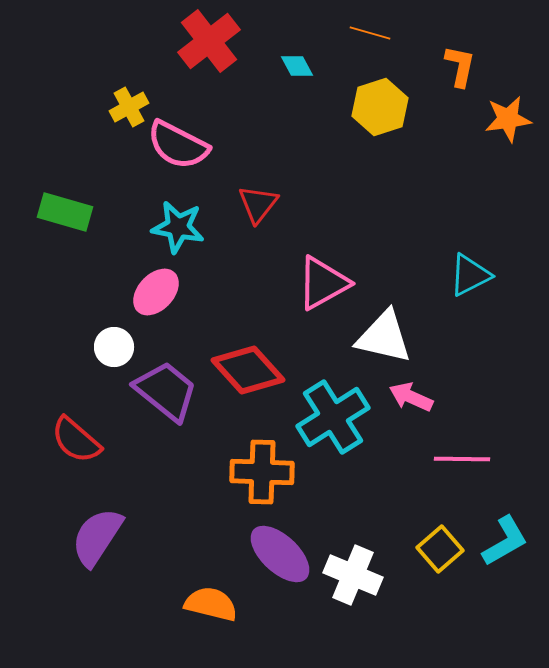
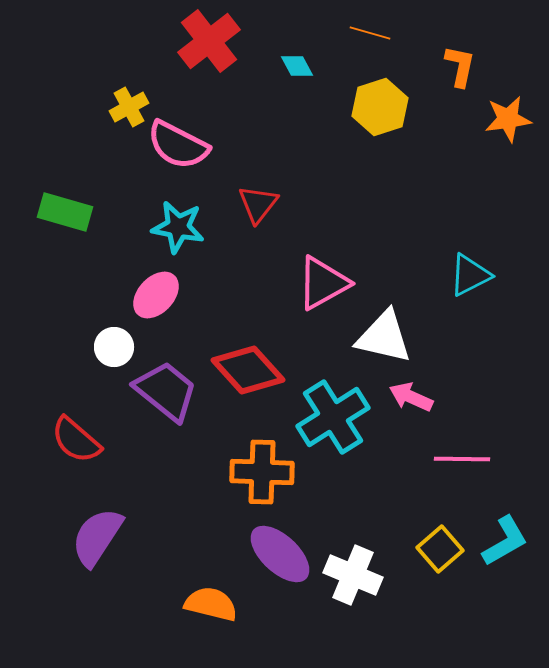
pink ellipse: moved 3 px down
